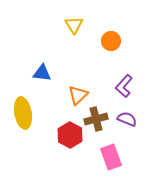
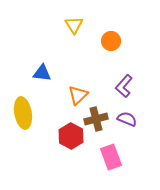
red hexagon: moved 1 px right, 1 px down
